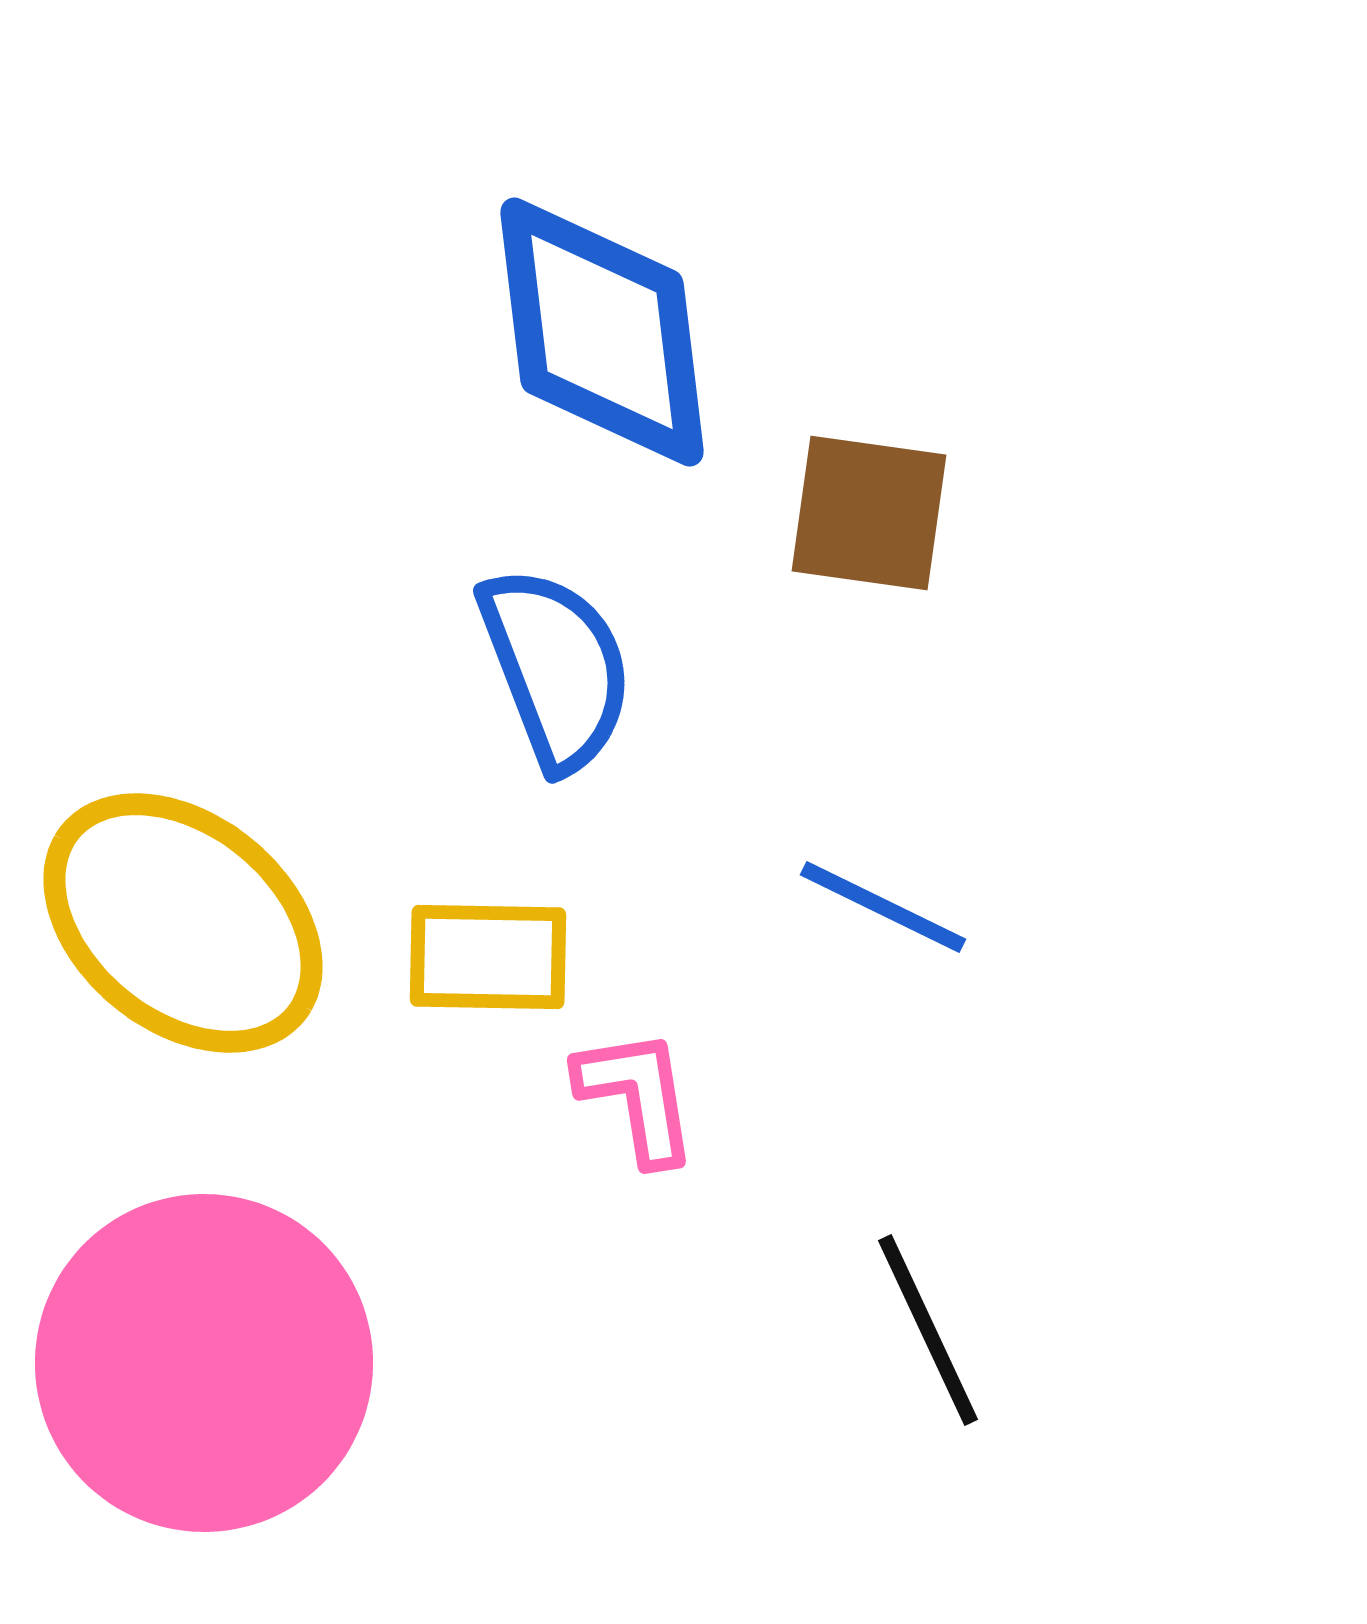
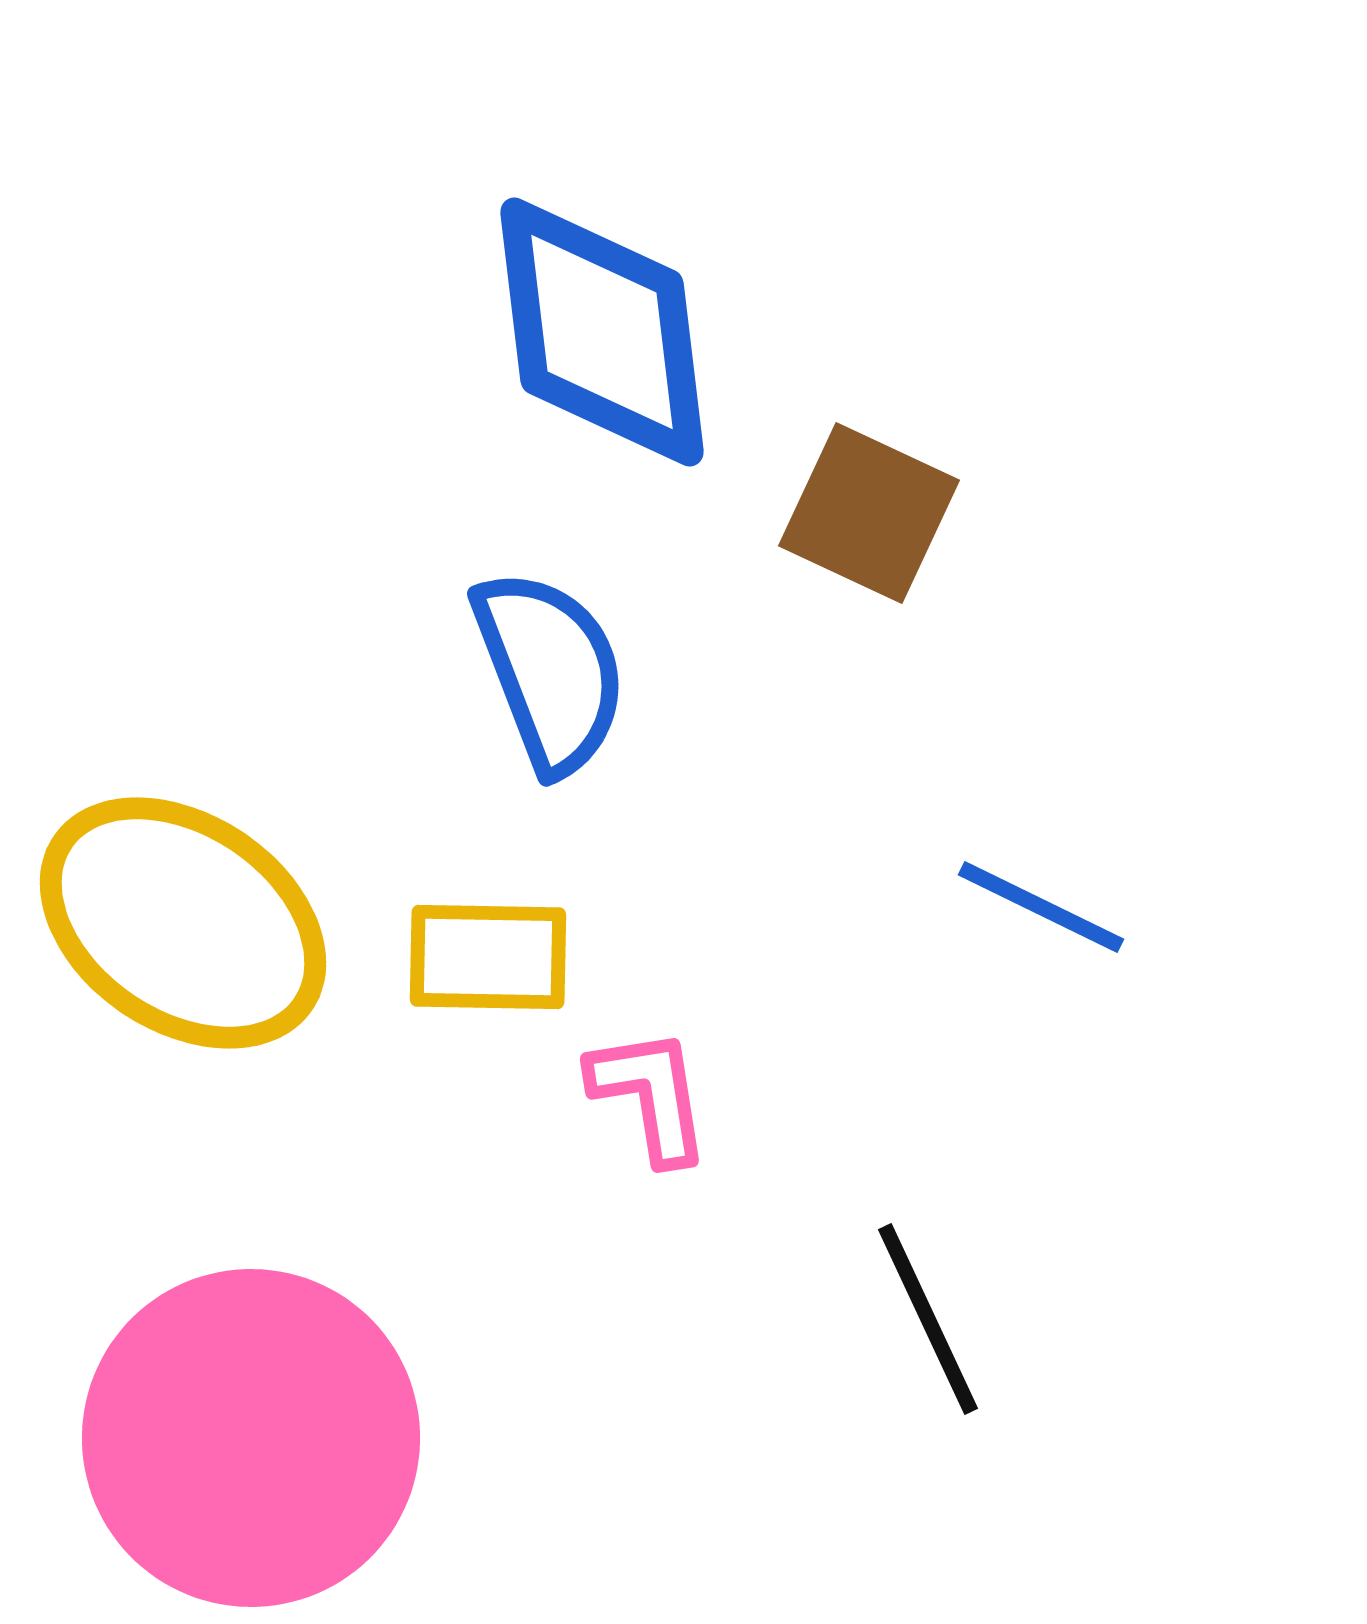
brown square: rotated 17 degrees clockwise
blue semicircle: moved 6 px left, 3 px down
blue line: moved 158 px right
yellow ellipse: rotated 5 degrees counterclockwise
pink L-shape: moved 13 px right, 1 px up
black line: moved 11 px up
pink circle: moved 47 px right, 75 px down
